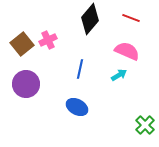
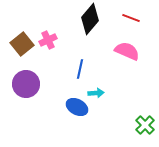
cyan arrow: moved 23 px left, 18 px down; rotated 28 degrees clockwise
